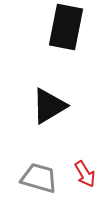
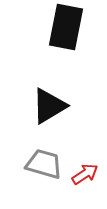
red arrow: rotated 92 degrees counterclockwise
gray trapezoid: moved 5 px right, 14 px up
